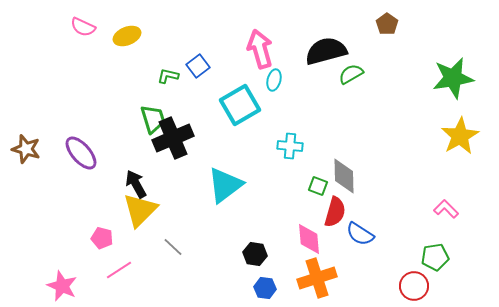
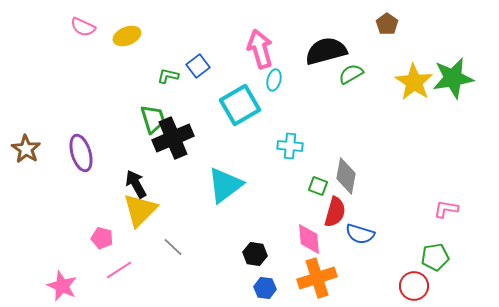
yellow star: moved 46 px left, 54 px up; rotated 9 degrees counterclockwise
brown star: rotated 16 degrees clockwise
purple ellipse: rotated 24 degrees clockwise
gray diamond: moved 2 px right; rotated 12 degrees clockwise
pink L-shape: rotated 35 degrees counterclockwise
blue semicircle: rotated 16 degrees counterclockwise
